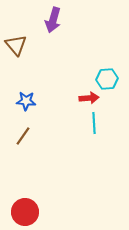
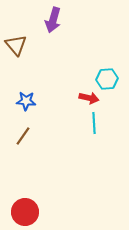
red arrow: rotated 18 degrees clockwise
